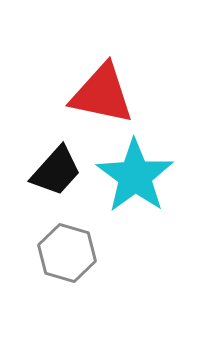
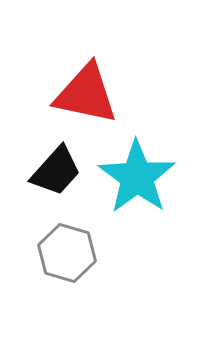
red triangle: moved 16 px left
cyan star: moved 2 px right, 1 px down
